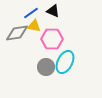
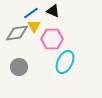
yellow triangle: rotated 48 degrees clockwise
gray circle: moved 27 px left
